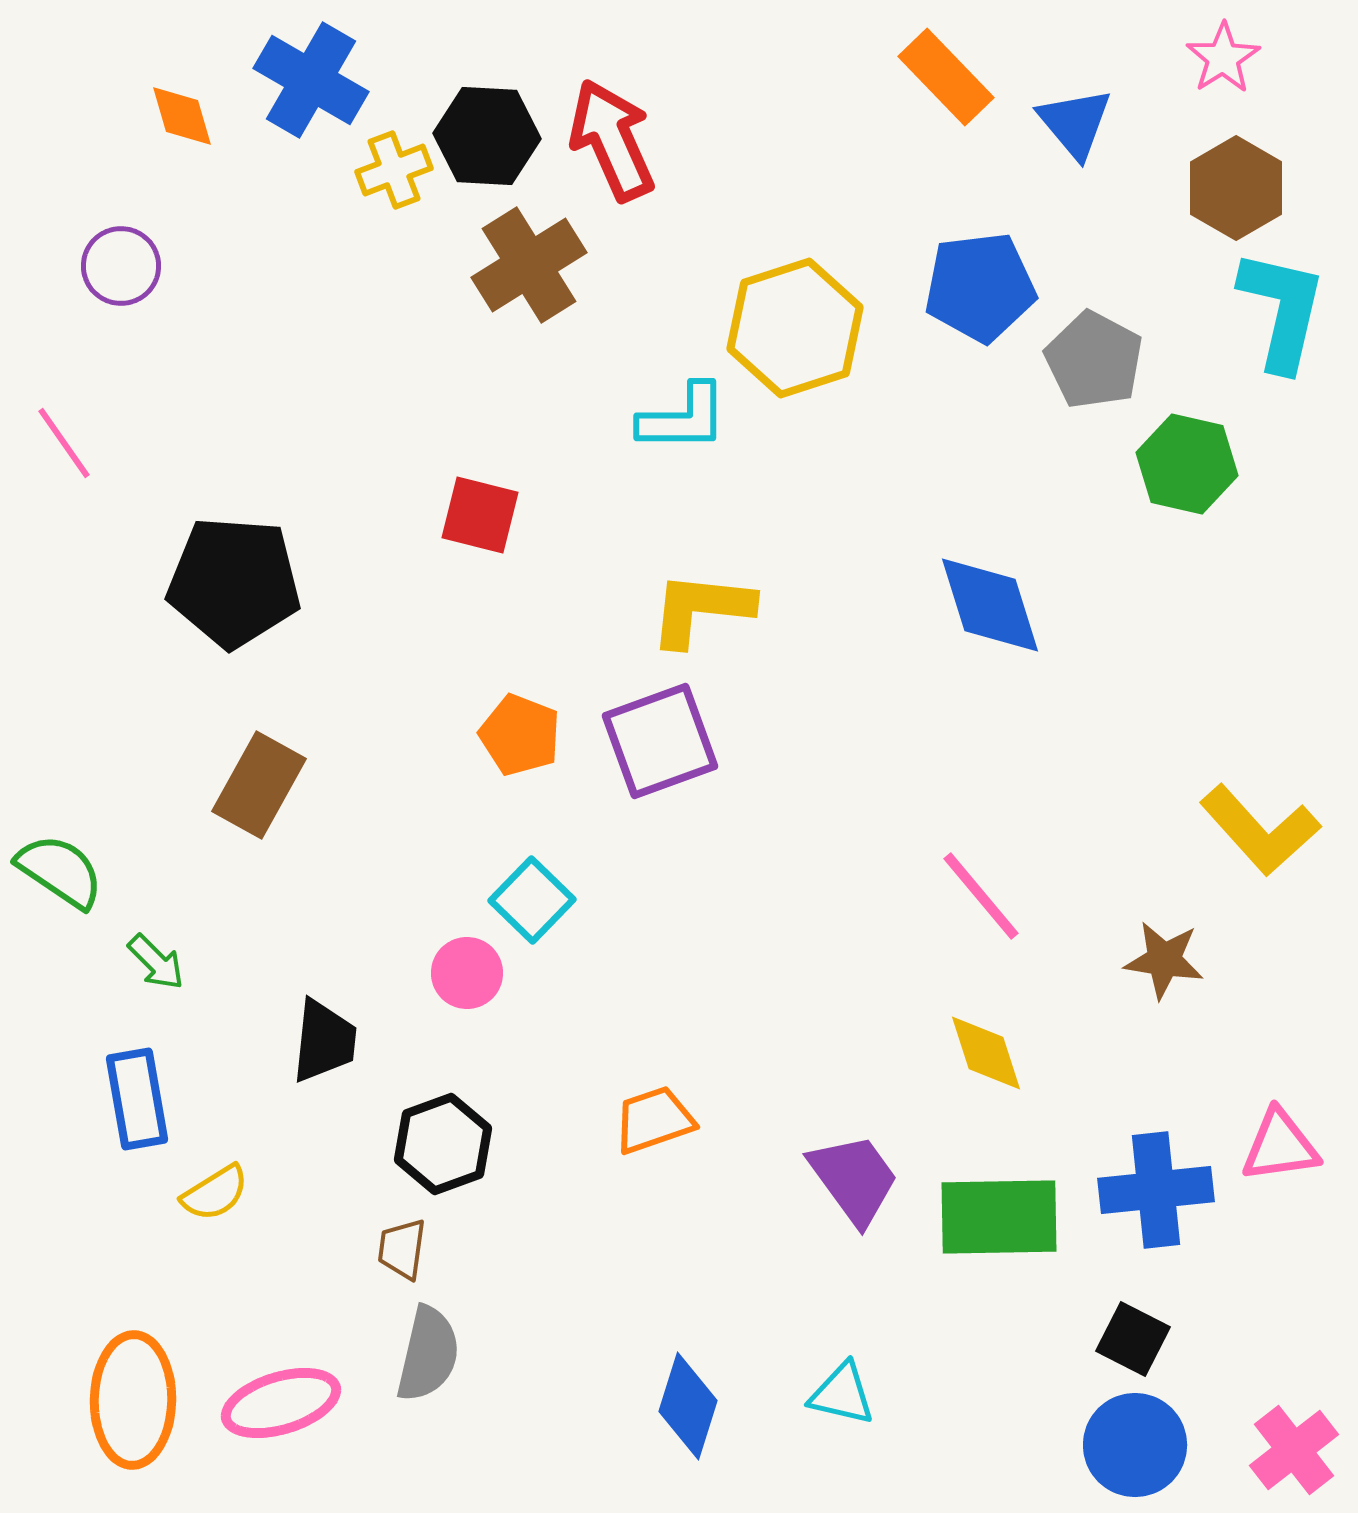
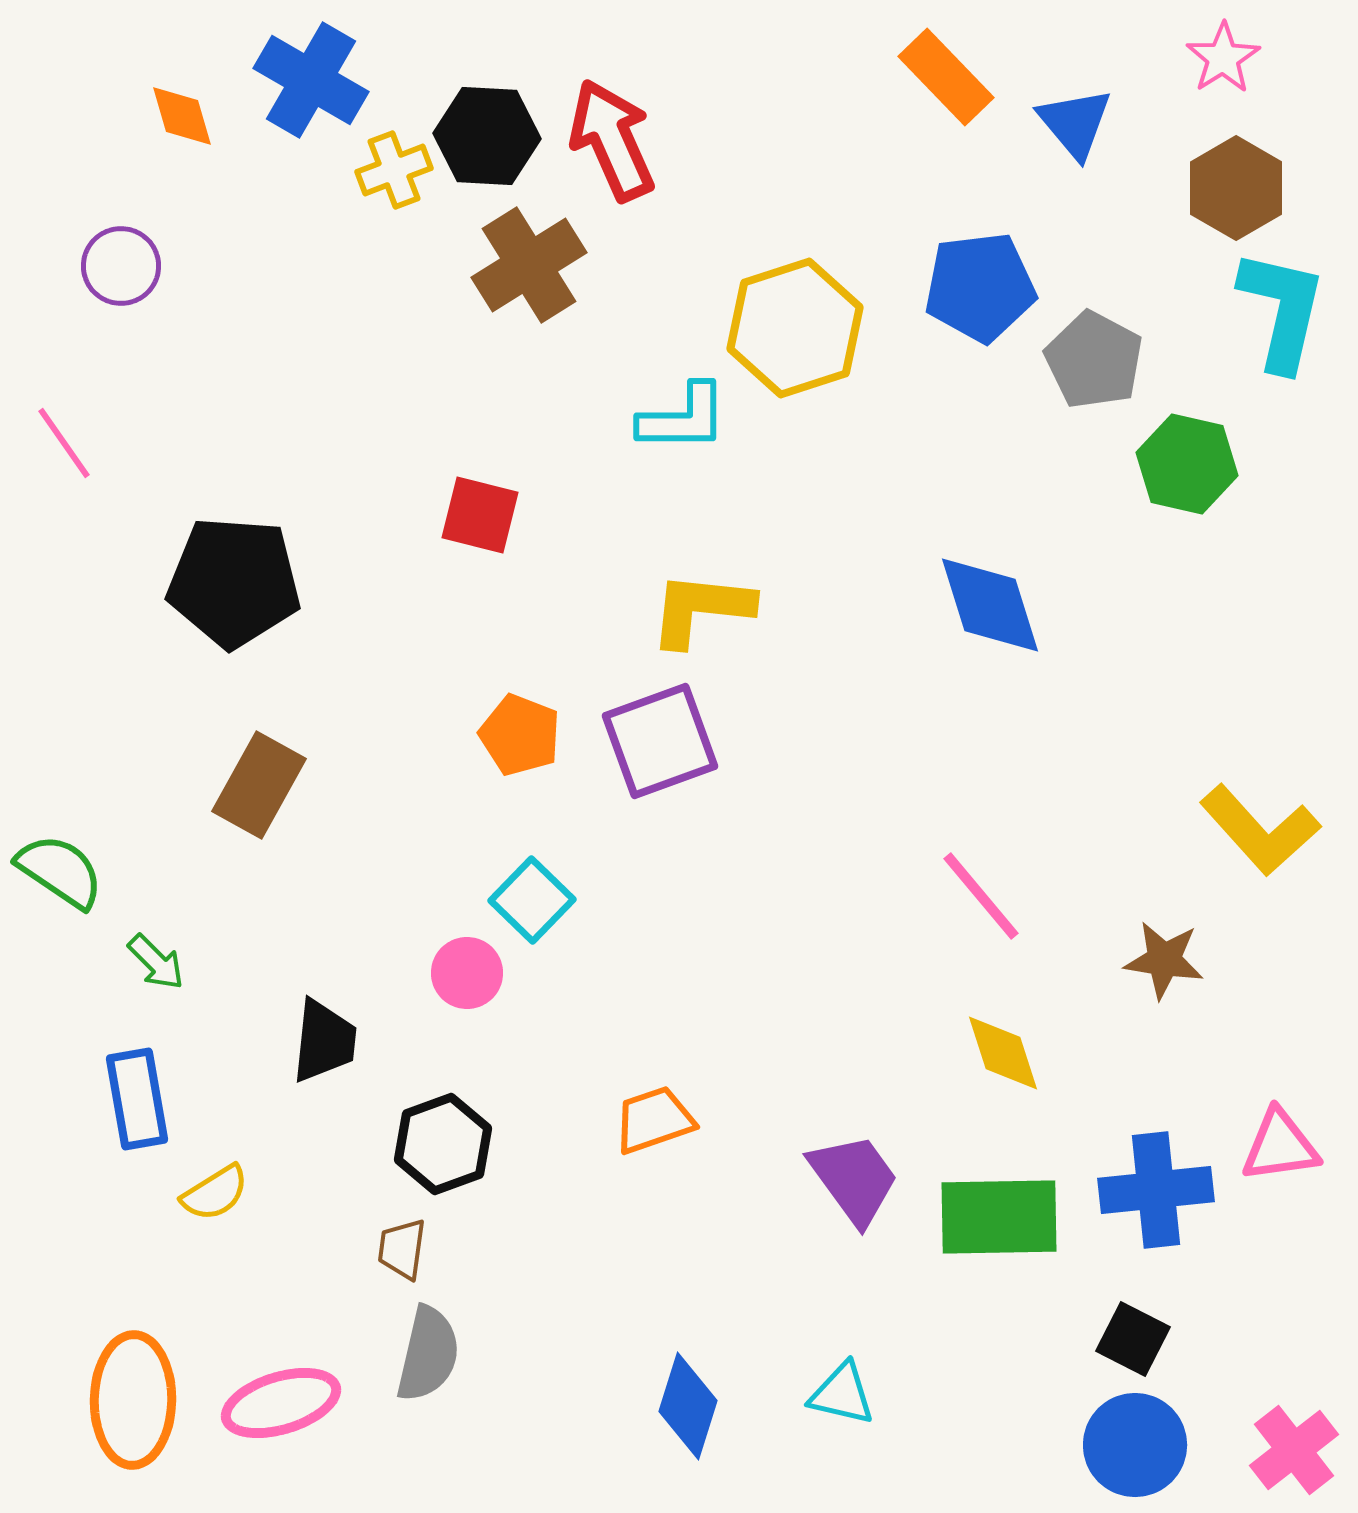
yellow diamond at (986, 1053): moved 17 px right
